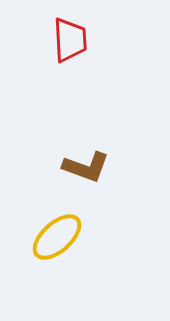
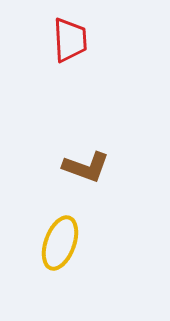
yellow ellipse: moved 3 px right, 6 px down; rotated 28 degrees counterclockwise
